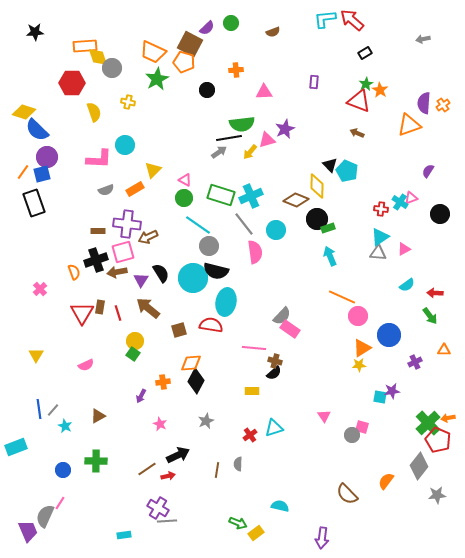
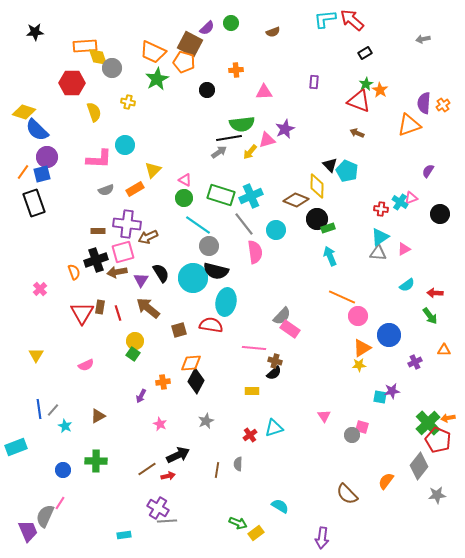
cyan semicircle at (280, 506): rotated 18 degrees clockwise
